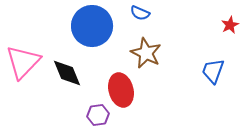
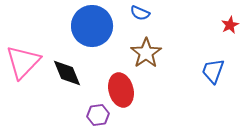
brown star: rotated 12 degrees clockwise
